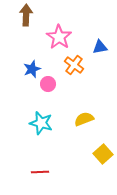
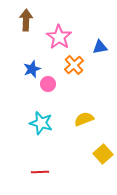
brown arrow: moved 5 px down
orange cross: rotated 12 degrees clockwise
